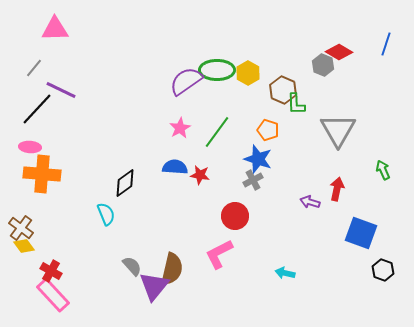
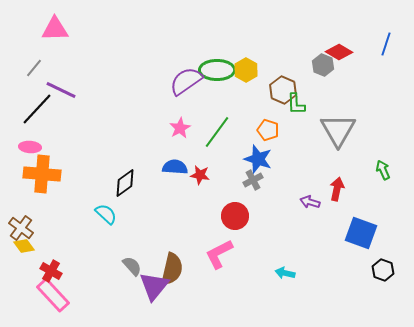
yellow hexagon: moved 2 px left, 3 px up
cyan semicircle: rotated 25 degrees counterclockwise
